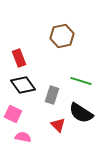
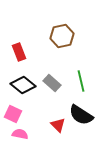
red rectangle: moved 6 px up
green line: rotated 60 degrees clockwise
black diamond: rotated 15 degrees counterclockwise
gray rectangle: moved 12 px up; rotated 66 degrees counterclockwise
black semicircle: moved 2 px down
pink semicircle: moved 3 px left, 3 px up
